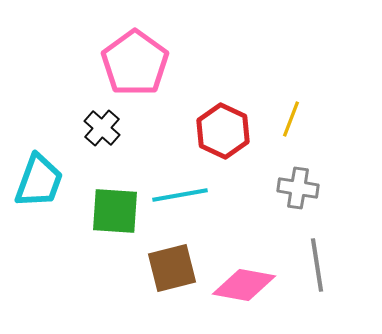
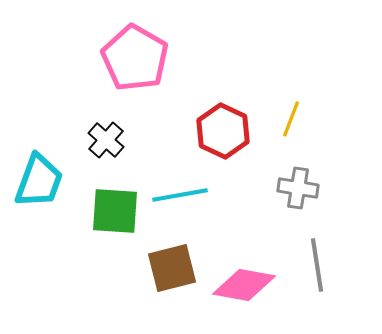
pink pentagon: moved 5 px up; rotated 6 degrees counterclockwise
black cross: moved 4 px right, 12 px down
